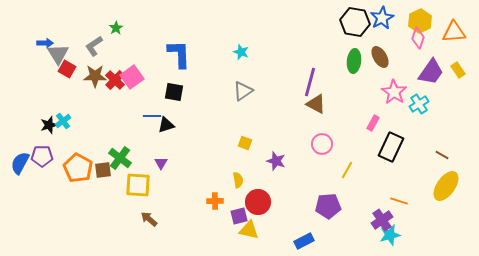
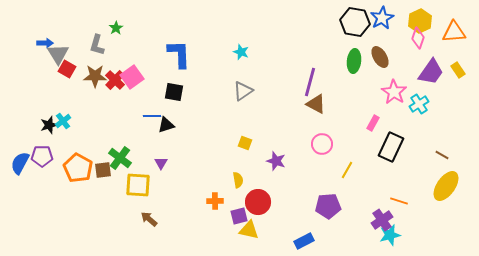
gray L-shape at (94, 46): moved 3 px right, 1 px up; rotated 40 degrees counterclockwise
